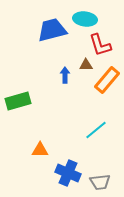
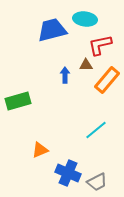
red L-shape: rotated 95 degrees clockwise
orange triangle: rotated 24 degrees counterclockwise
gray trapezoid: moved 3 px left; rotated 20 degrees counterclockwise
